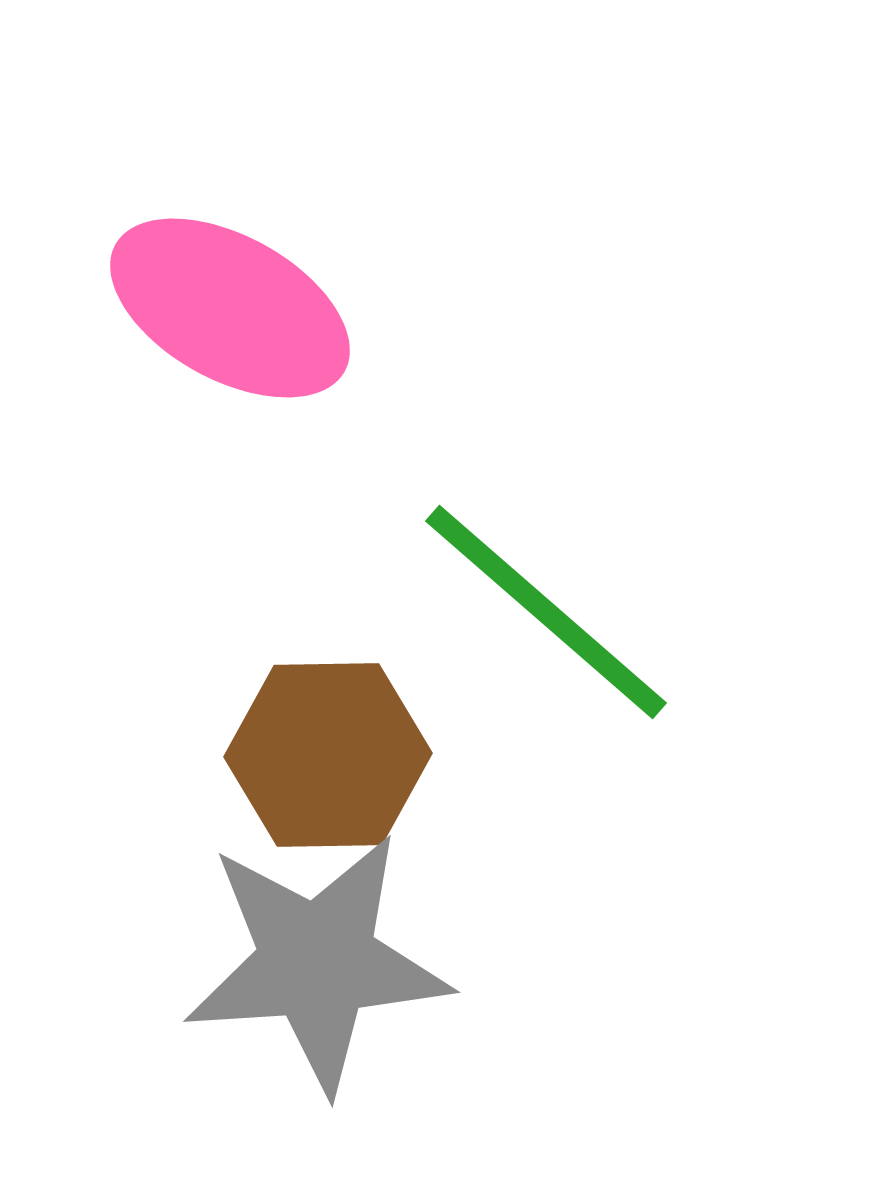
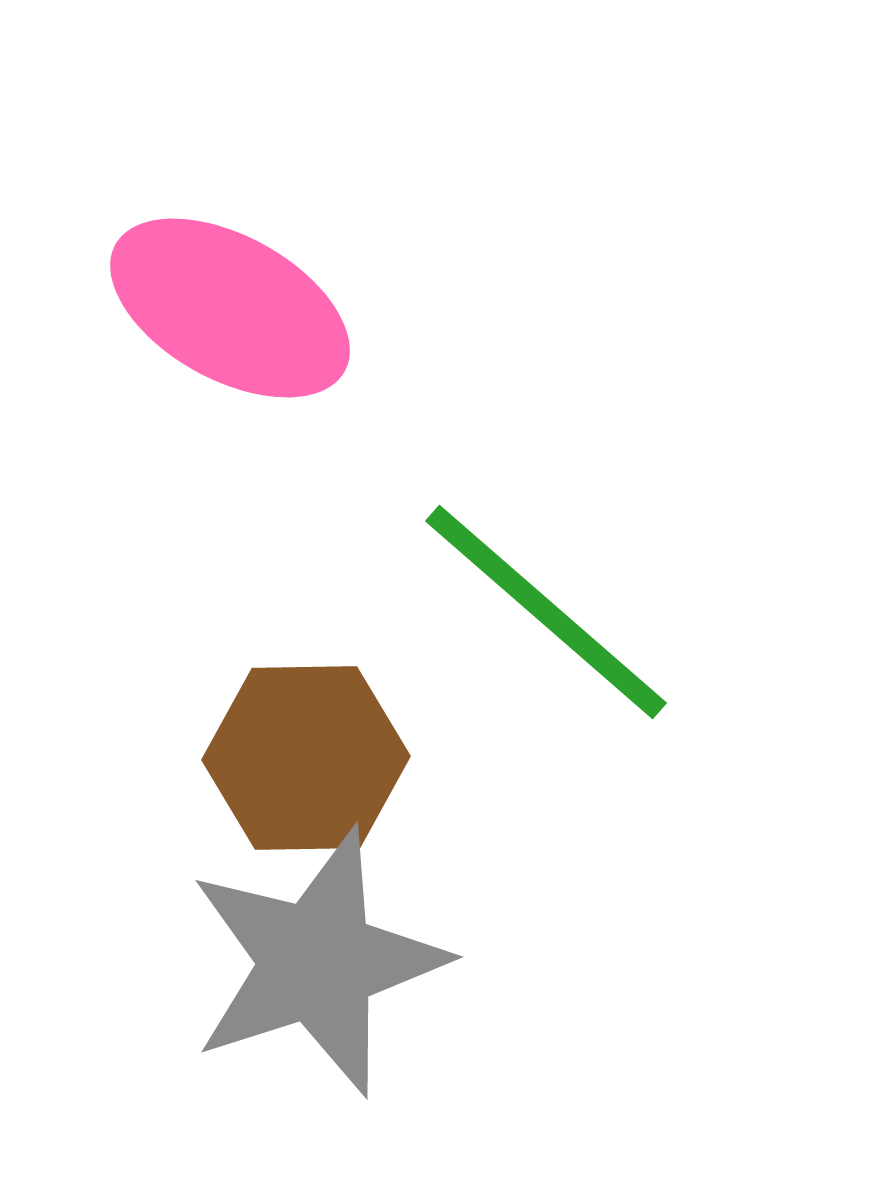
brown hexagon: moved 22 px left, 3 px down
gray star: rotated 14 degrees counterclockwise
